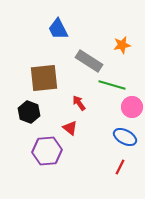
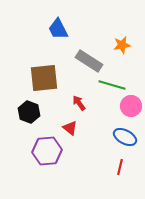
pink circle: moved 1 px left, 1 px up
red line: rotated 14 degrees counterclockwise
